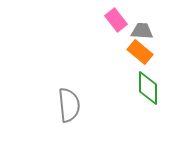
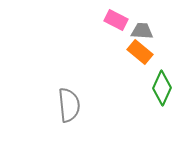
pink rectangle: rotated 25 degrees counterclockwise
green diamond: moved 14 px right; rotated 24 degrees clockwise
